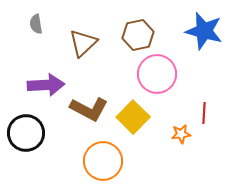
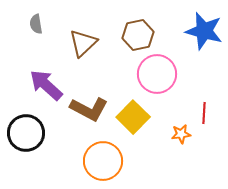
purple arrow: rotated 135 degrees counterclockwise
